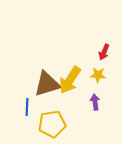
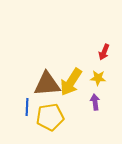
yellow star: moved 3 px down
yellow arrow: moved 1 px right, 2 px down
brown triangle: rotated 12 degrees clockwise
yellow pentagon: moved 2 px left, 7 px up
